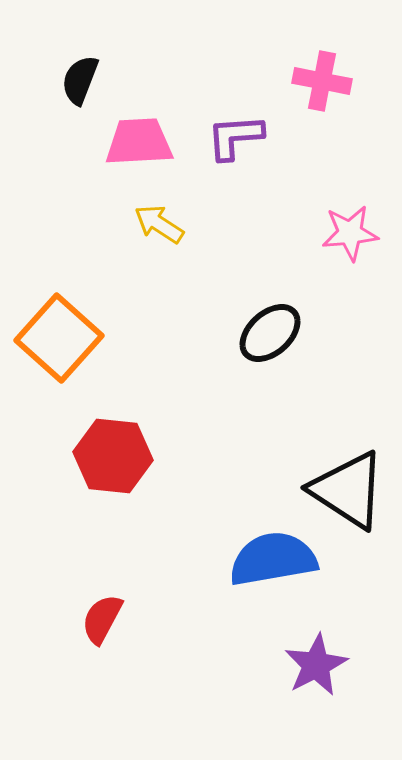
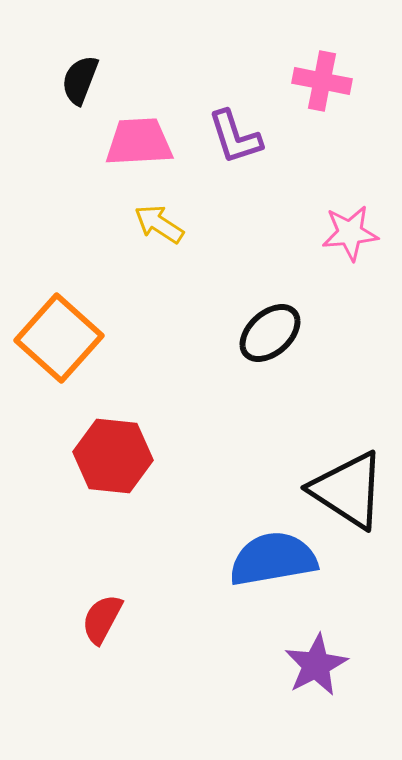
purple L-shape: rotated 104 degrees counterclockwise
